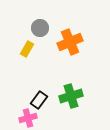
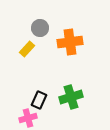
orange cross: rotated 15 degrees clockwise
yellow rectangle: rotated 14 degrees clockwise
green cross: moved 1 px down
black rectangle: rotated 12 degrees counterclockwise
